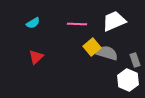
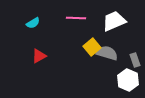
pink line: moved 1 px left, 6 px up
red triangle: moved 3 px right, 1 px up; rotated 14 degrees clockwise
